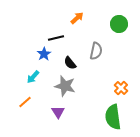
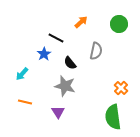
orange arrow: moved 4 px right, 4 px down
black line: rotated 42 degrees clockwise
cyan arrow: moved 11 px left, 3 px up
orange line: rotated 56 degrees clockwise
